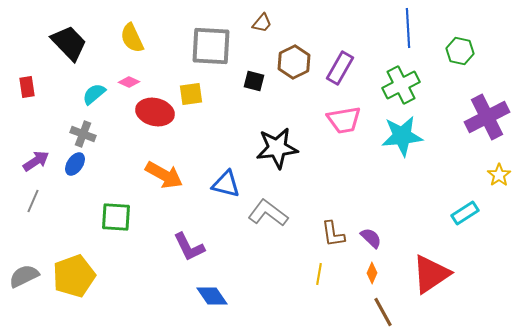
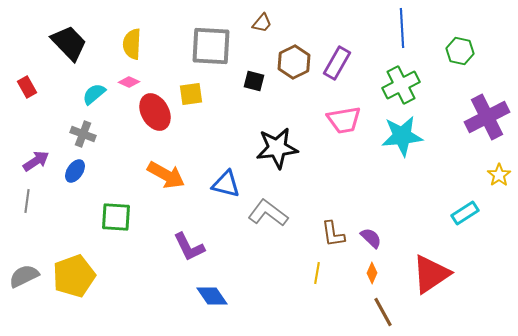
blue line: moved 6 px left
yellow semicircle: moved 6 px down; rotated 28 degrees clockwise
purple rectangle: moved 3 px left, 5 px up
red rectangle: rotated 20 degrees counterclockwise
red ellipse: rotated 48 degrees clockwise
blue ellipse: moved 7 px down
orange arrow: moved 2 px right
gray line: moved 6 px left; rotated 15 degrees counterclockwise
yellow line: moved 2 px left, 1 px up
